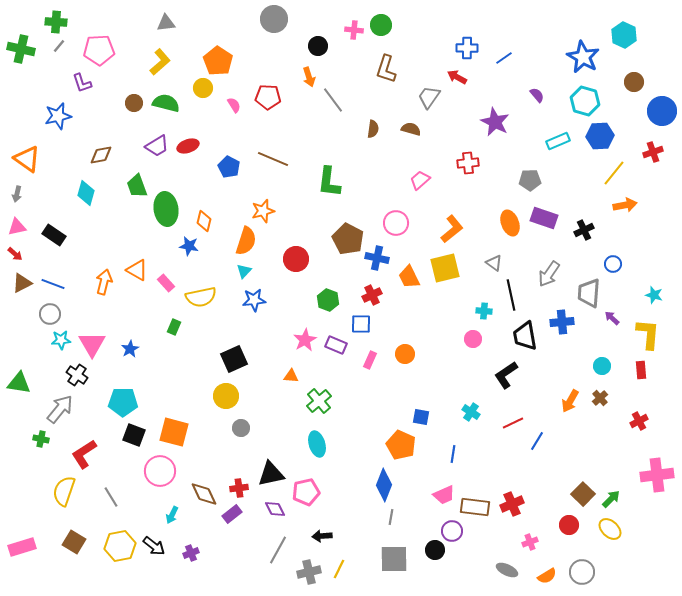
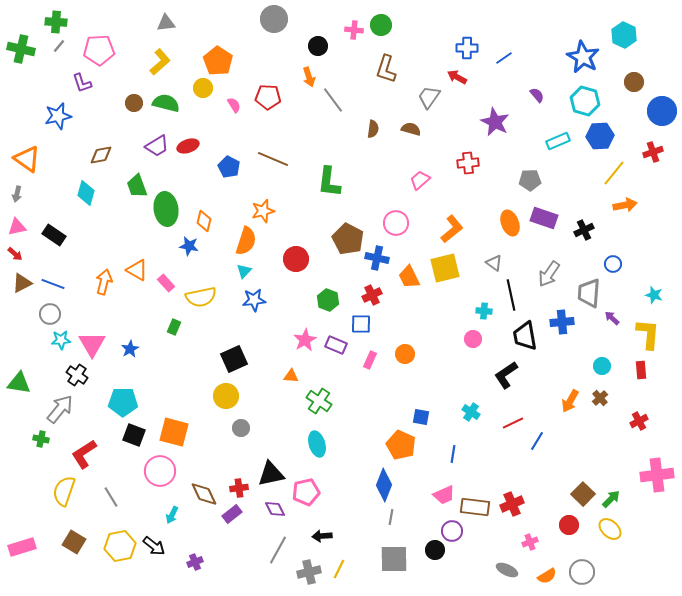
green cross at (319, 401): rotated 15 degrees counterclockwise
purple cross at (191, 553): moved 4 px right, 9 px down
